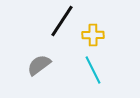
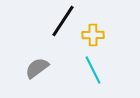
black line: moved 1 px right
gray semicircle: moved 2 px left, 3 px down
